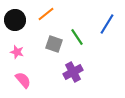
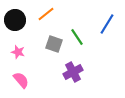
pink star: moved 1 px right
pink semicircle: moved 2 px left
